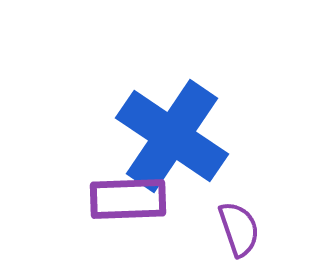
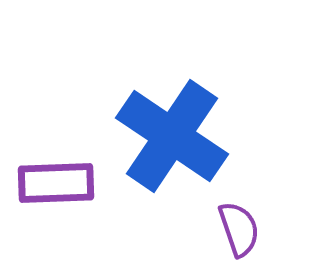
purple rectangle: moved 72 px left, 16 px up
